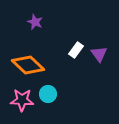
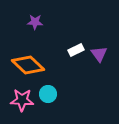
purple star: rotated 21 degrees counterclockwise
white rectangle: rotated 28 degrees clockwise
